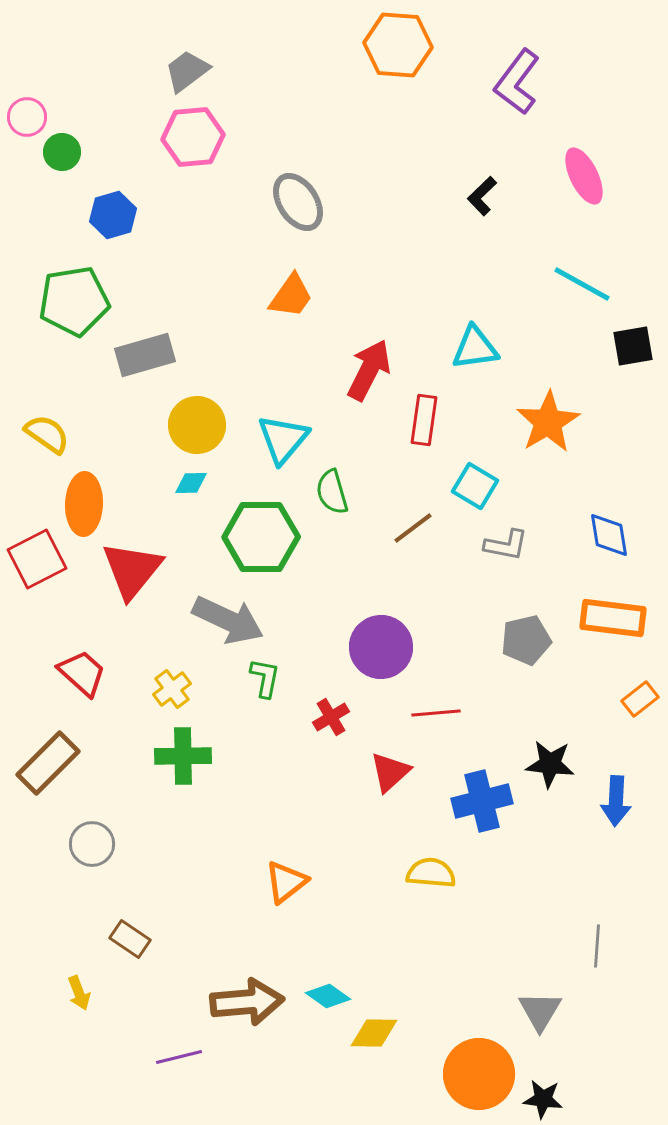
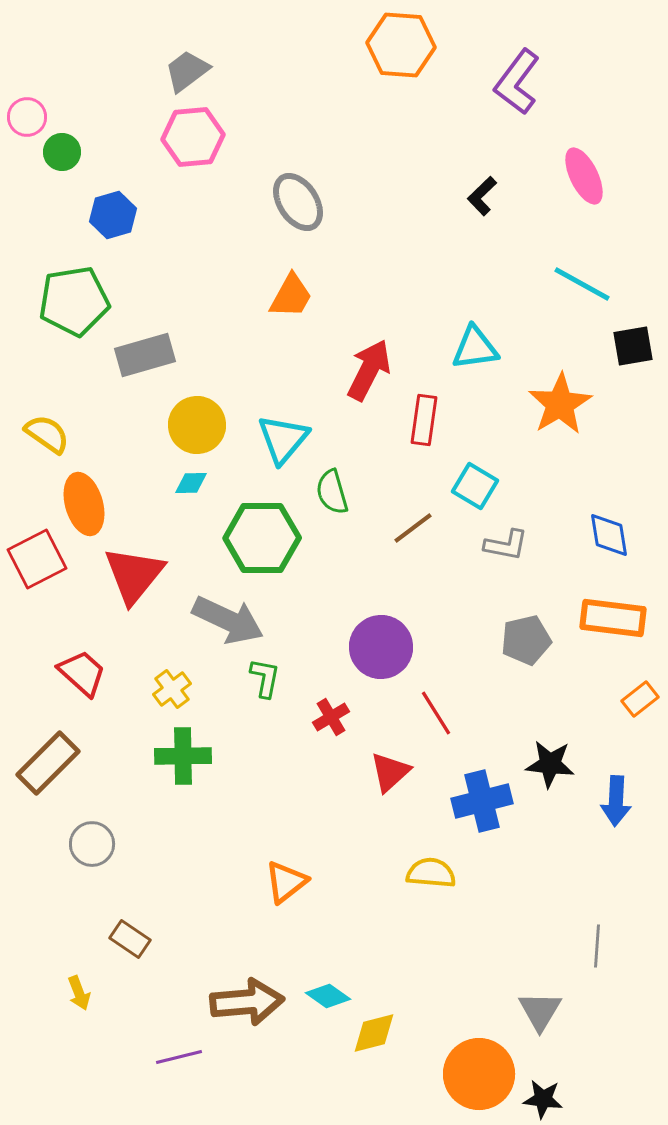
orange hexagon at (398, 45): moved 3 px right
orange trapezoid at (291, 296): rotated 6 degrees counterclockwise
orange star at (548, 422): moved 12 px right, 18 px up
orange ellipse at (84, 504): rotated 18 degrees counterclockwise
green hexagon at (261, 537): moved 1 px right, 1 px down
red triangle at (132, 570): moved 2 px right, 5 px down
red line at (436, 713): rotated 63 degrees clockwise
yellow diamond at (374, 1033): rotated 15 degrees counterclockwise
